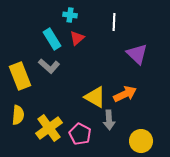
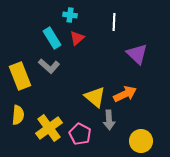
cyan rectangle: moved 1 px up
yellow triangle: rotated 10 degrees clockwise
